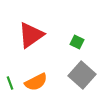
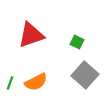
red triangle: rotated 16 degrees clockwise
gray square: moved 3 px right
green line: rotated 40 degrees clockwise
